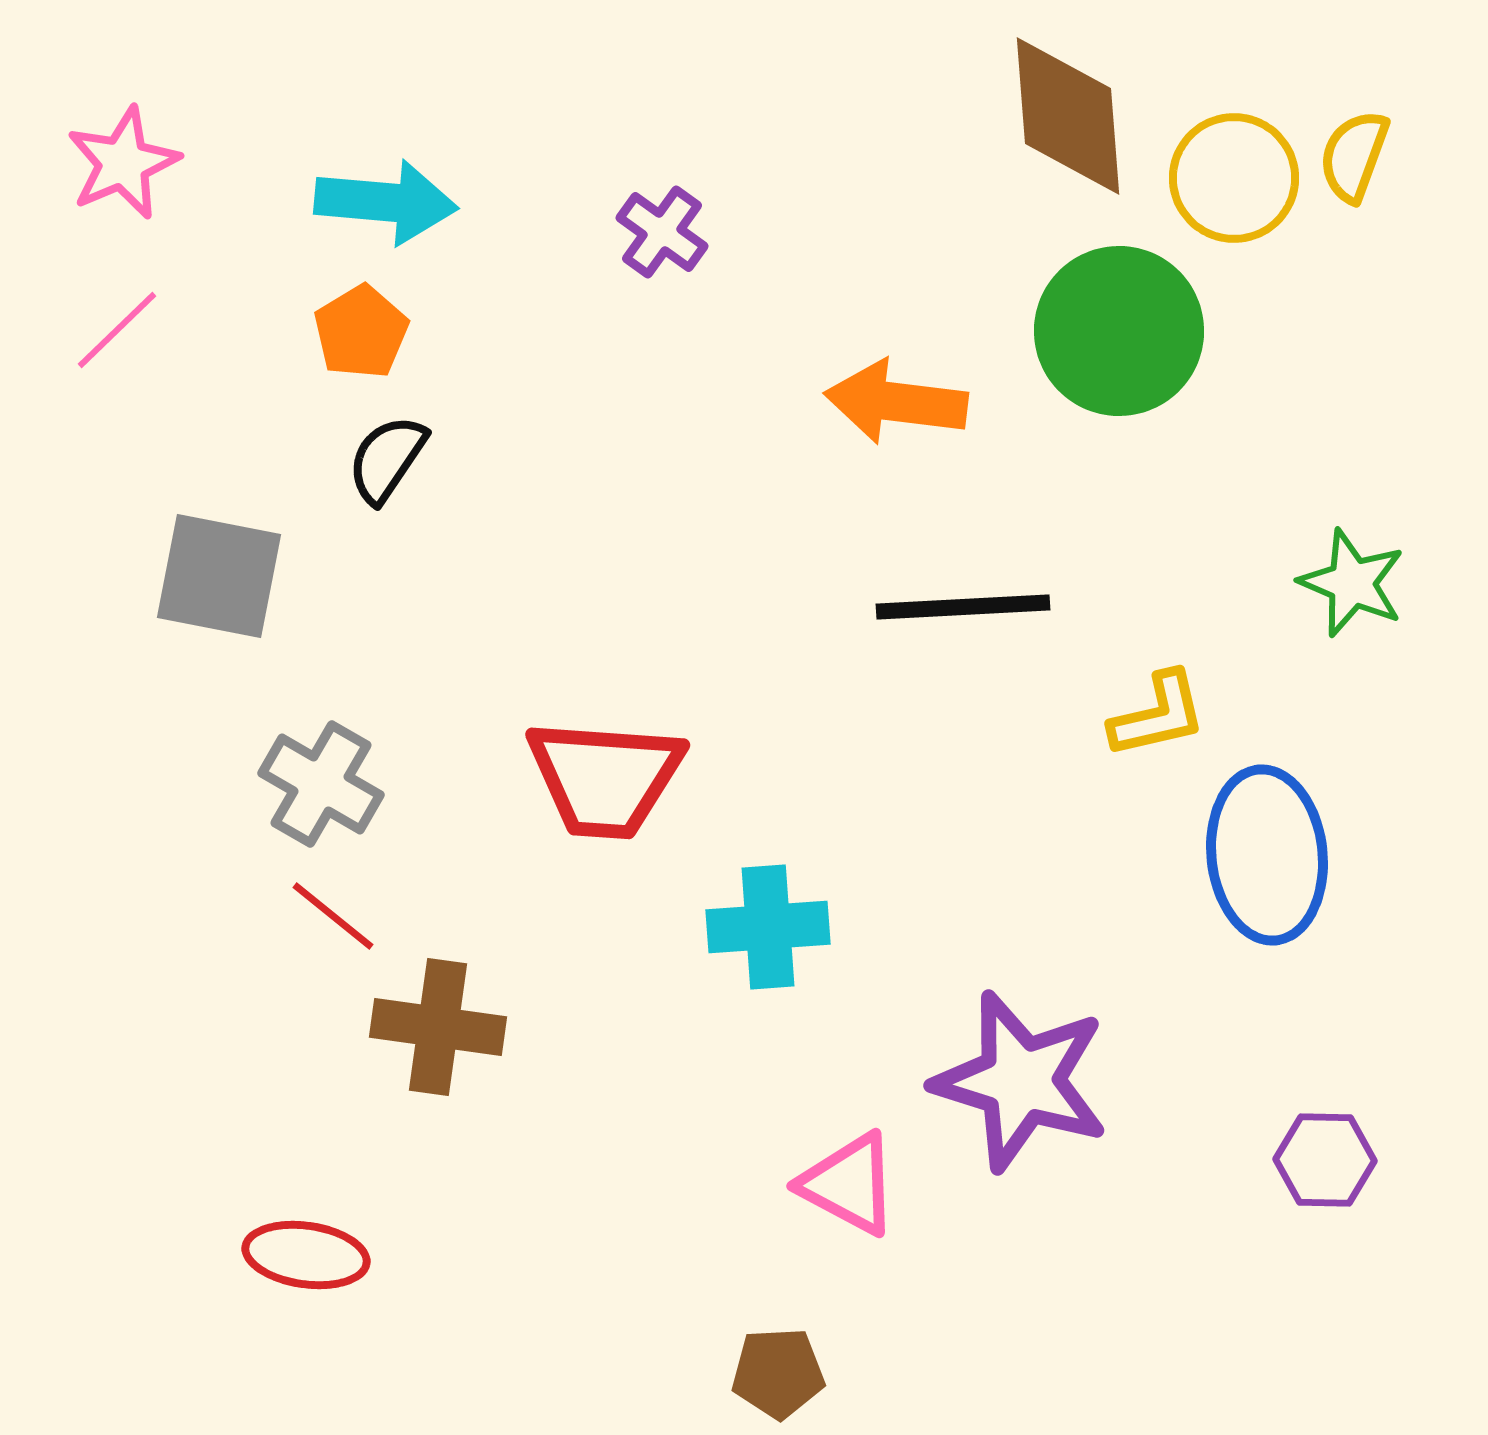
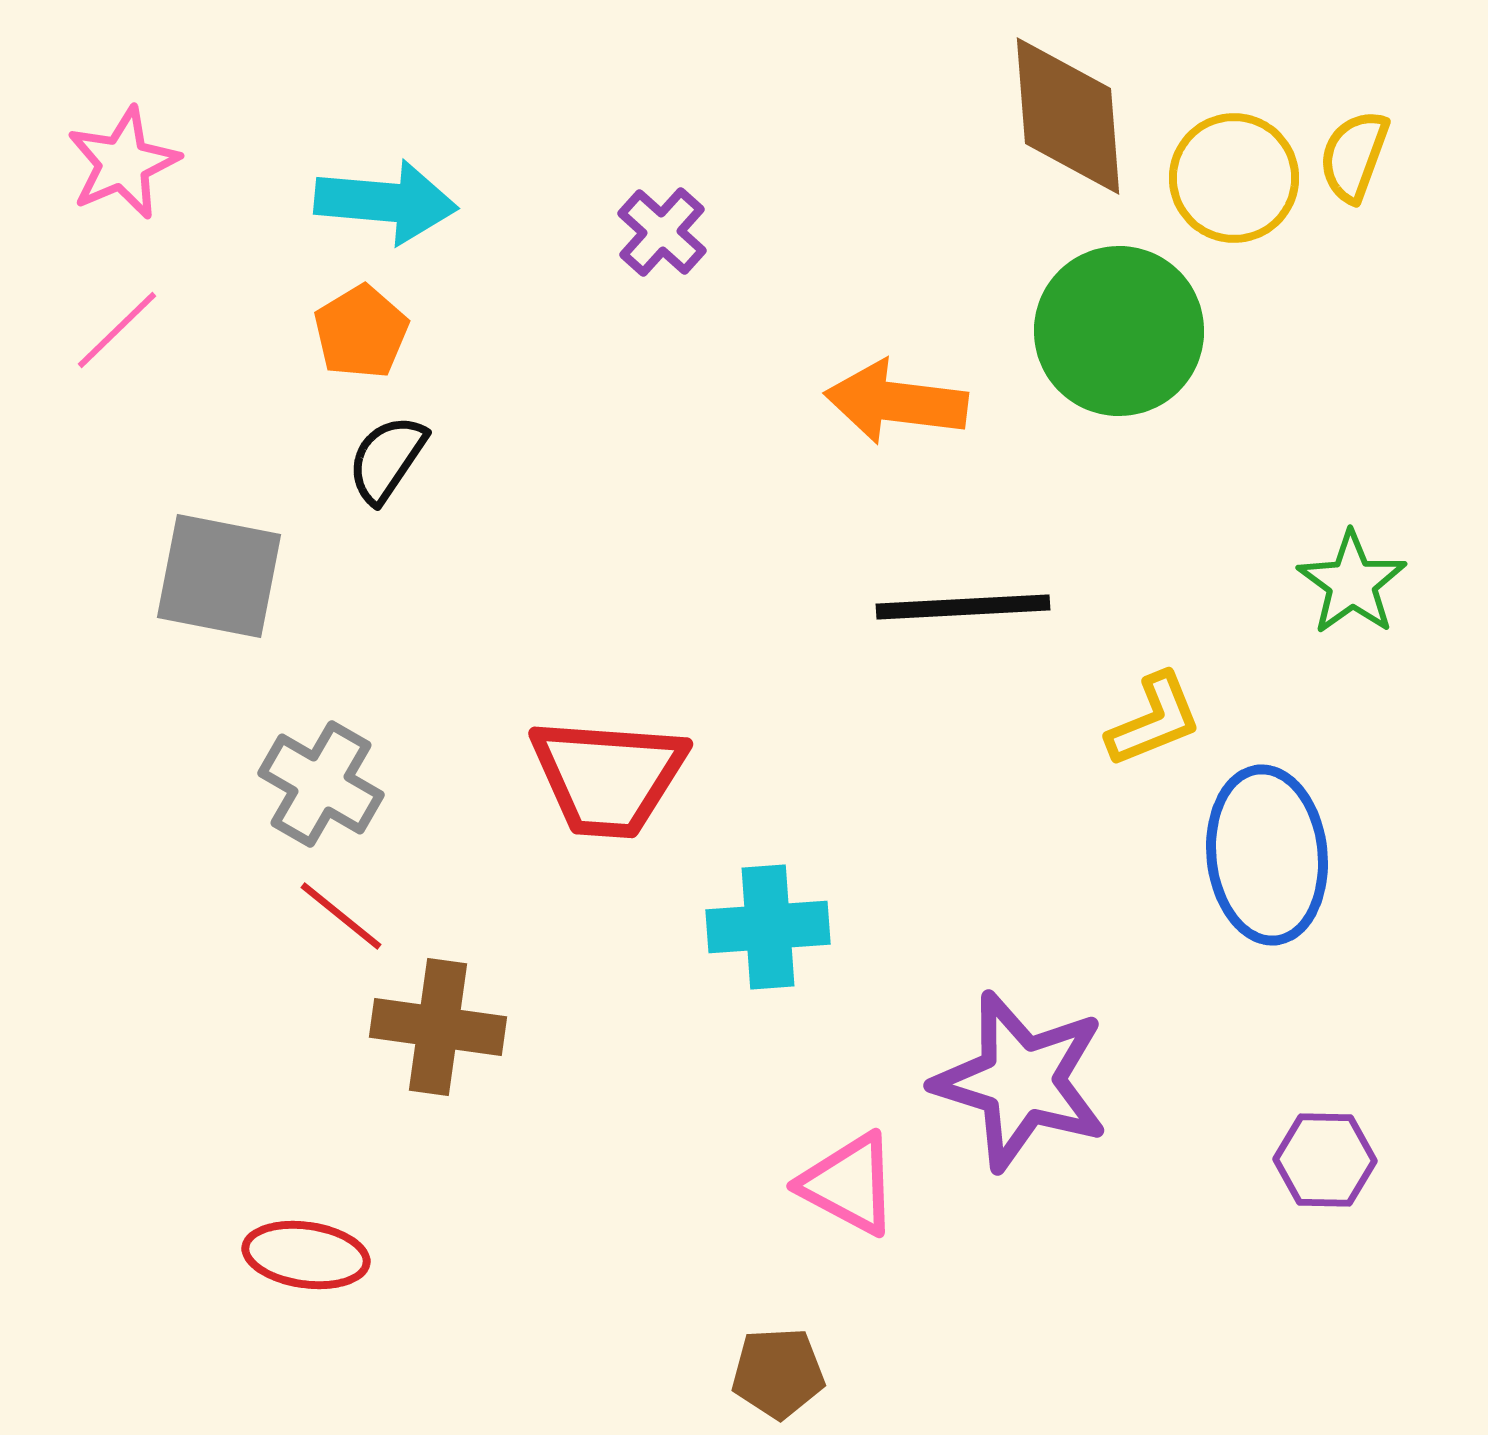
purple cross: rotated 6 degrees clockwise
green star: rotated 13 degrees clockwise
yellow L-shape: moved 4 px left, 5 px down; rotated 9 degrees counterclockwise
red trapezoid: moved 3 px right, 1 px up
red line: moved 8 px right
